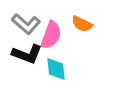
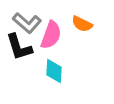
gray L-shape: moved 1 px right, 1 px up
black L-shape: moved 8 px left, 7 px up; rotated 52 degrees clockwise
cyan diamond: moved 2 px left, 2 px down; rotated 10 degrees clockwise
